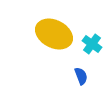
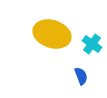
yellow ellipse: moved 2 px left; rotated 9 degrees counterclockwise
